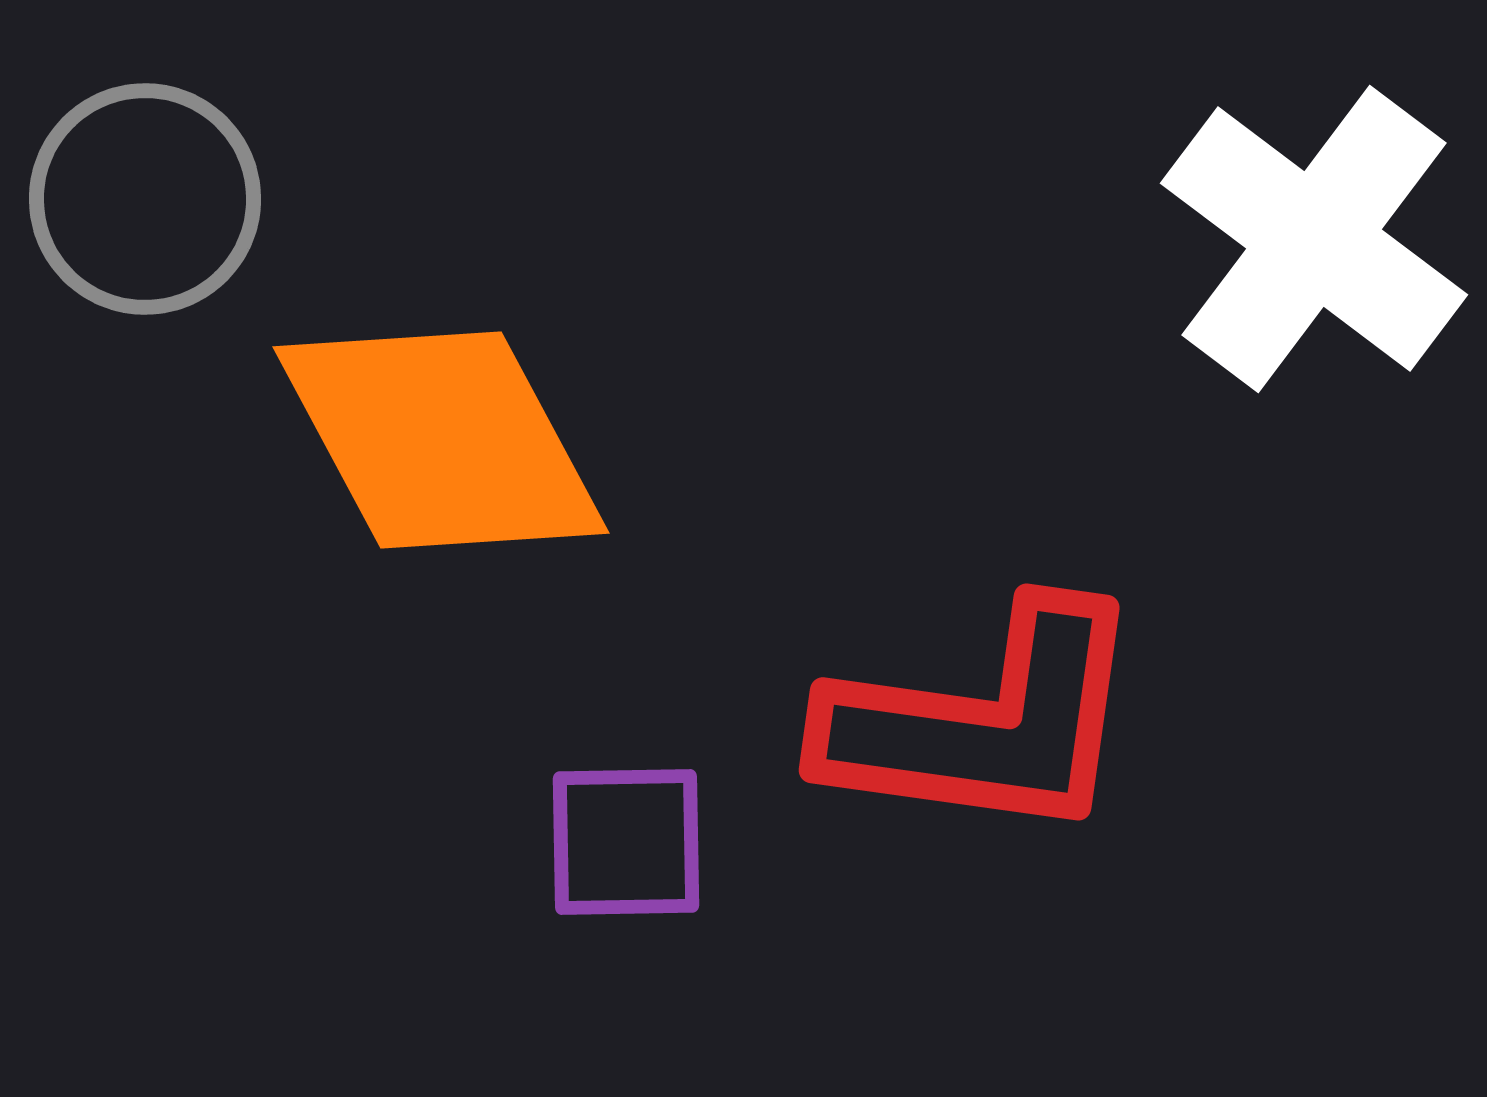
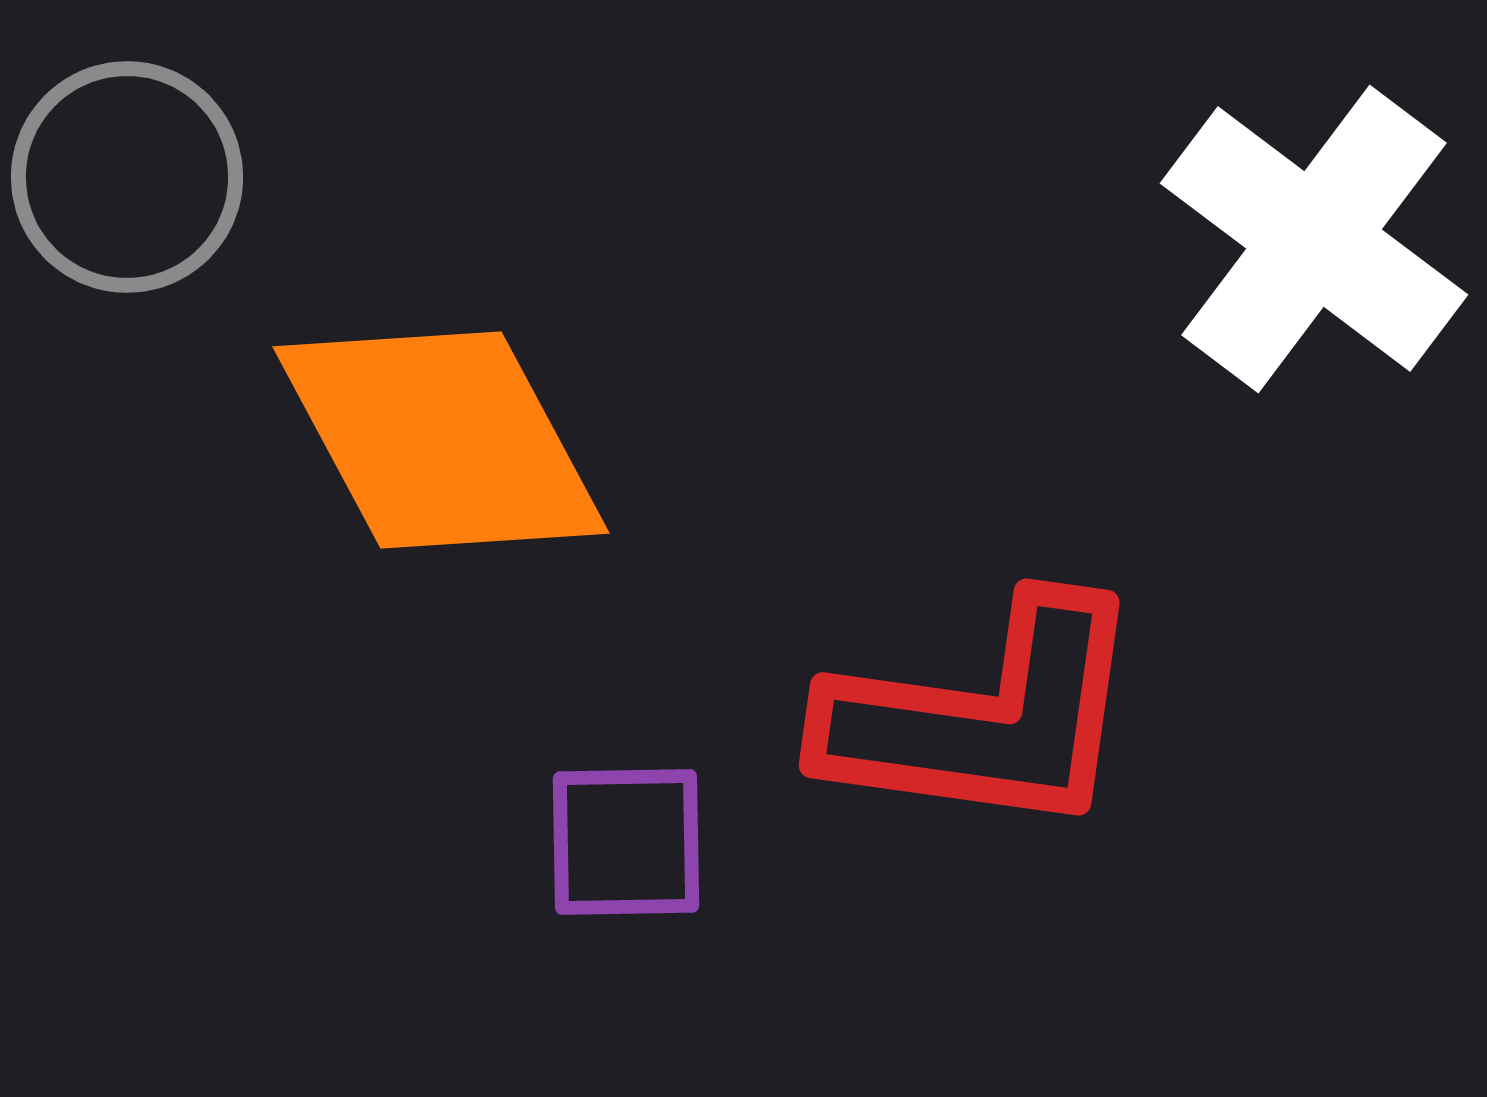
gray circle: moved 18 px left, 22 px up
red L-shape: moved 5 px up
